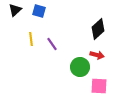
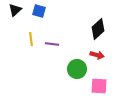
purple line: rotated 48 degrees counterclockwise
green circle: moved 3 px left, 2 px down
